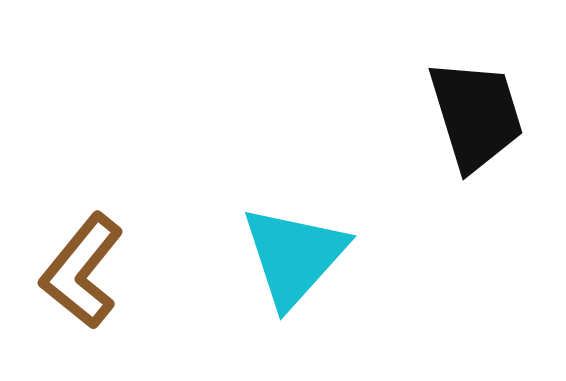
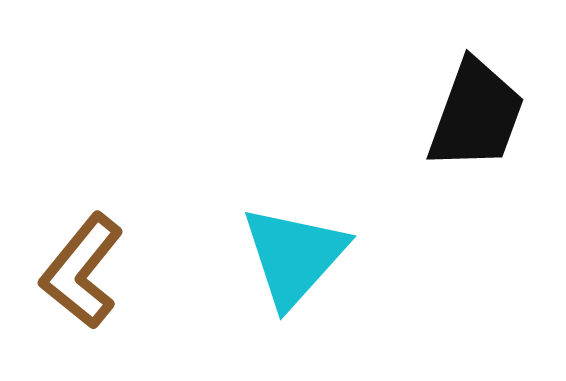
black trapezoid: rotated 37 degrees clockwise
